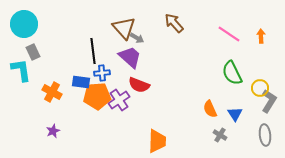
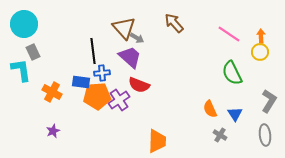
yellow circle: moved 36 px up
